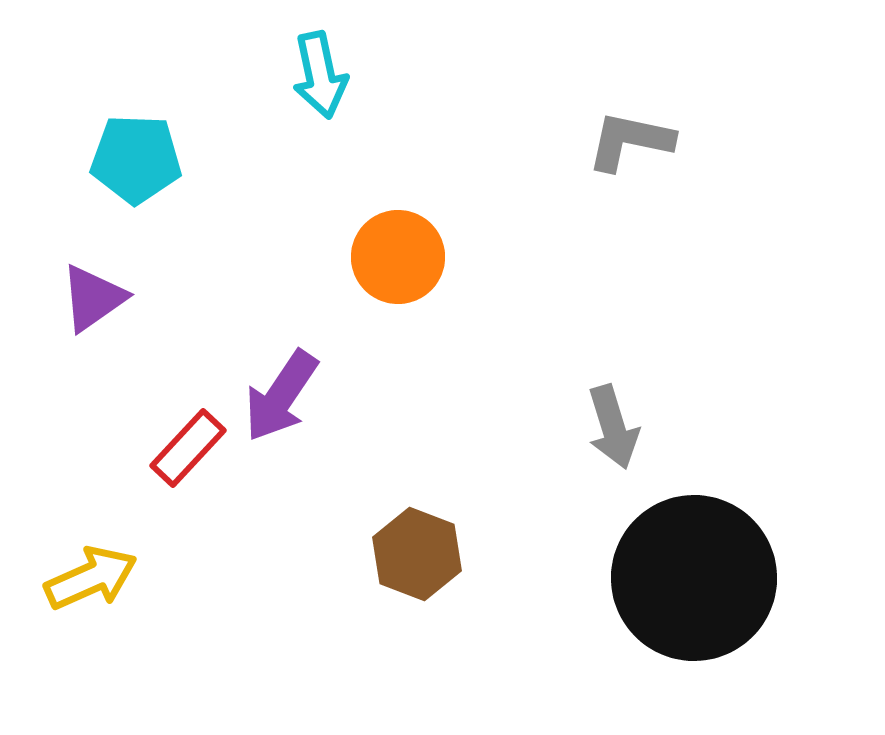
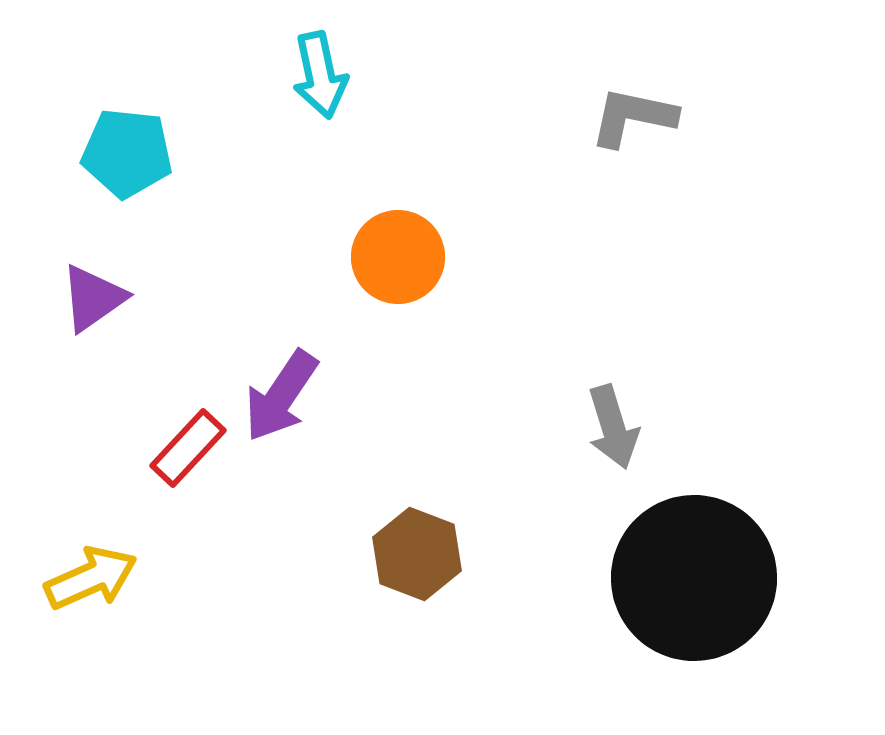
gray L-shape: moved 3 px right, 24 px up
cyan pentagon: moved 9 px left, 6 px up; rotated 4 degrees clockwise
